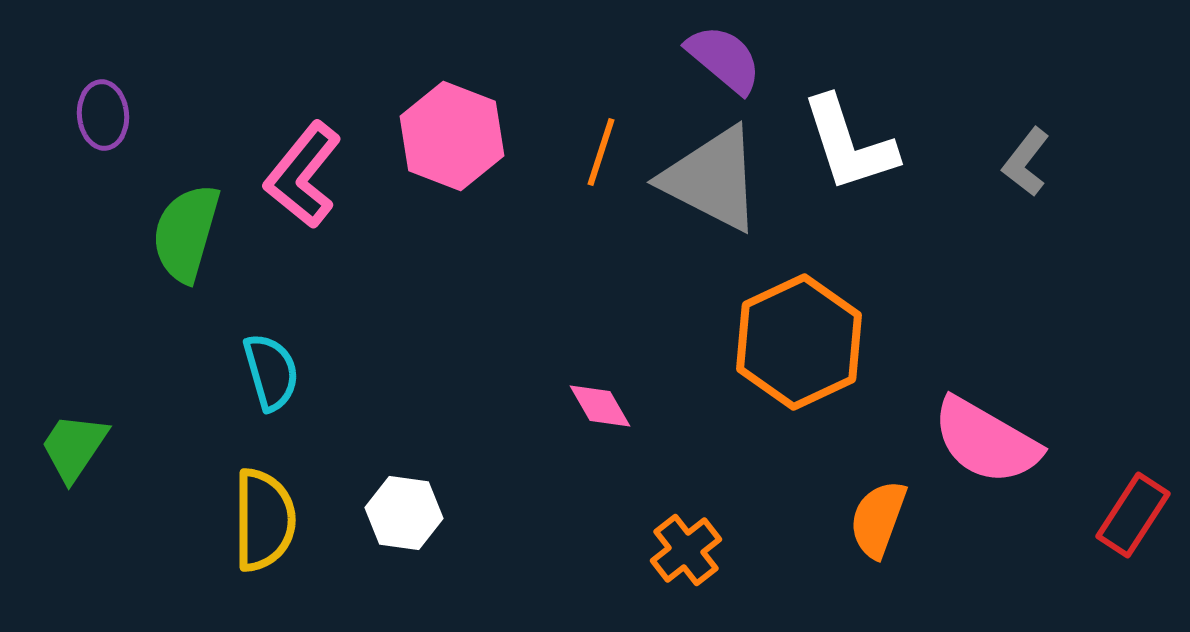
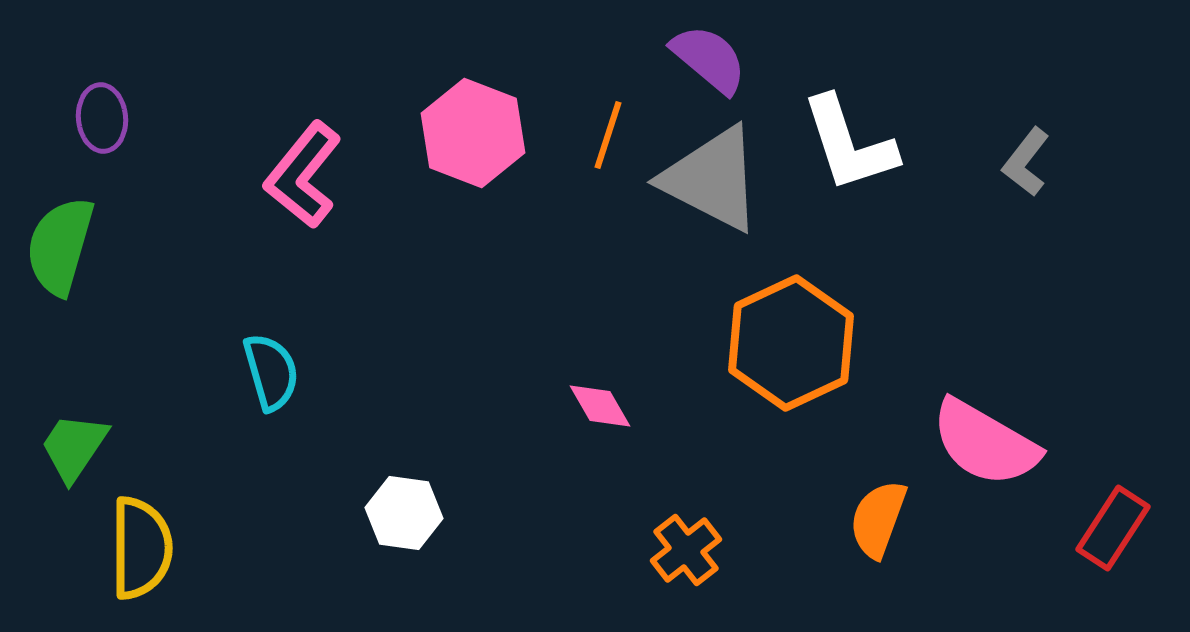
purple semicircle: moved 15 px left
purple ellipse: moved 1 px left, 3 px down
pink hexagon: moved 21 px right, 3 px up
orange line: moved 7 px right, 17 px up
green semicircle: moved 126 px left, 13 px down
orange hexagon: moved 8 px left, 1 px down
pink semicircle: moved 1 px left, 2 px down
red rectangle: moved 20 px left, 13 px down
yellow semicircle: moved 123 px left, 28 px down
